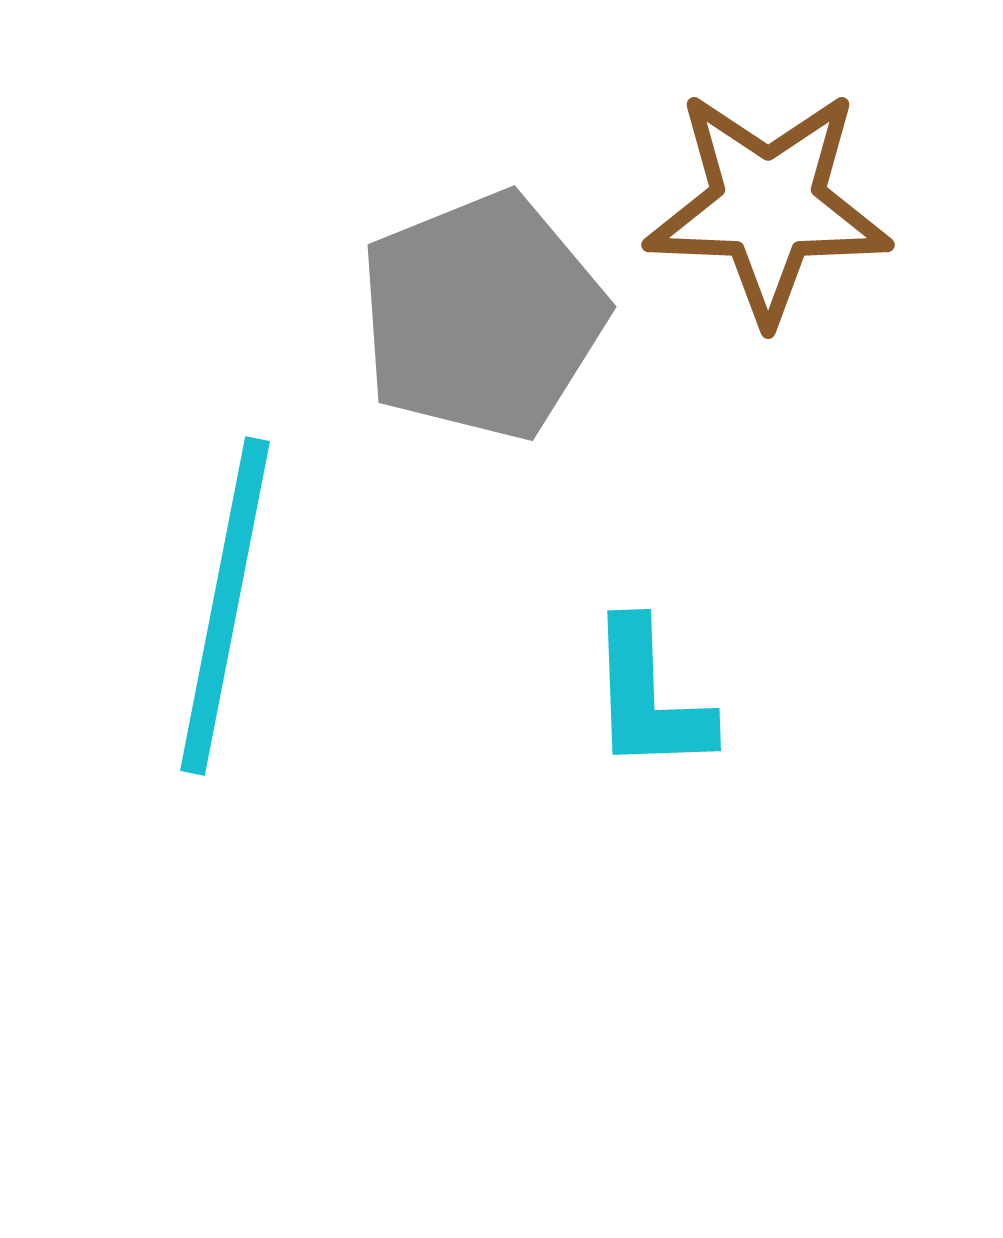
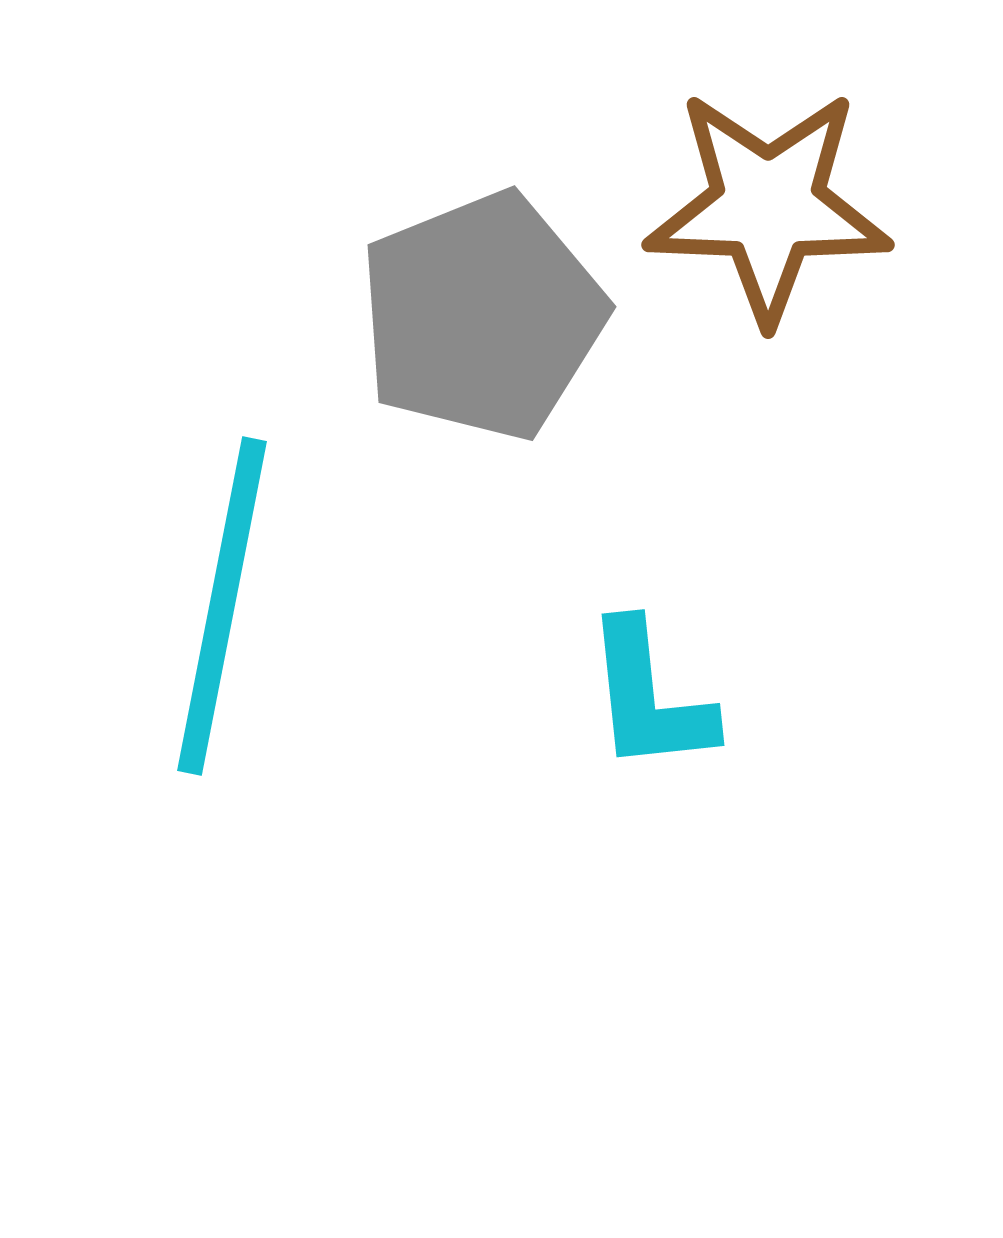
cyan line: moved 3 px left
cyan L-shape: rotated 4 degrees counterclockwise
